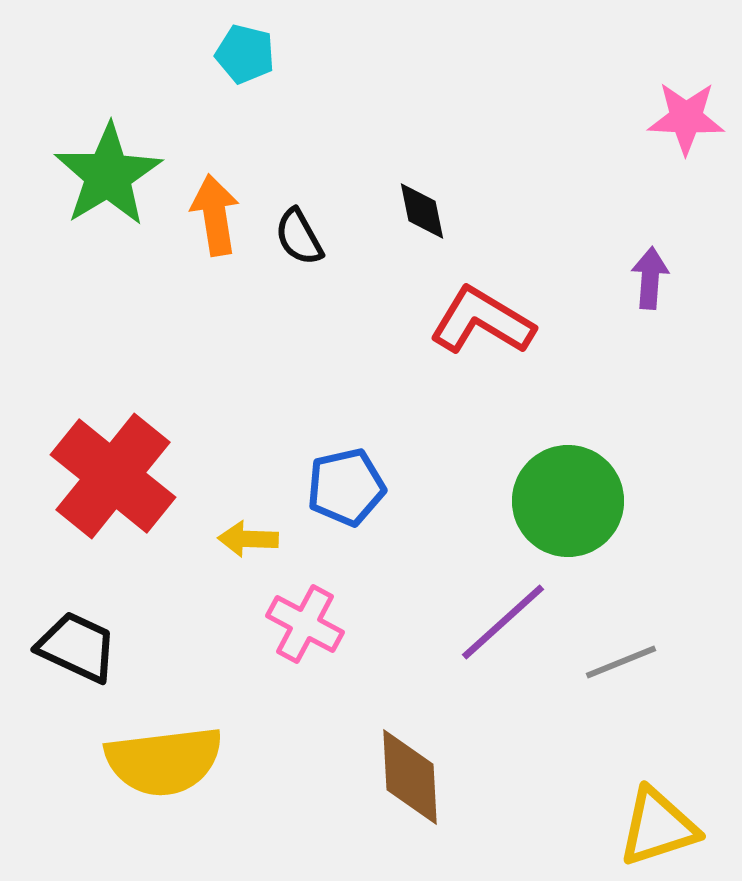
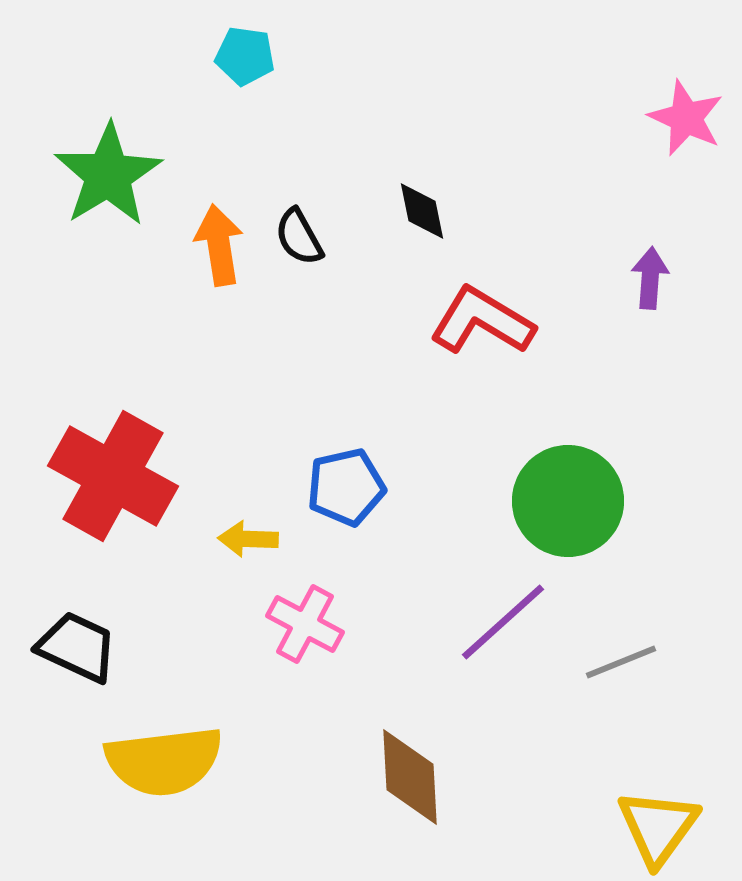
cyan pentagon: moved 2 px down; rotated 6 degrees counterclockwise
pink star: rotated 22 degrees clockwise
orange arrow: moved 4 px right, 30 px down
red cross: rotated 10 degrees counterclockwise
yellow triangle: rotated 36 degrees counterclockwise
